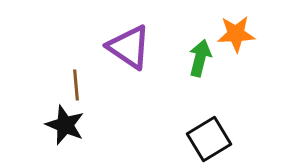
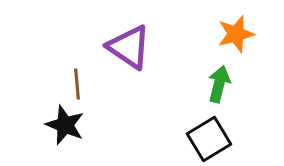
orange star: rotated 12 degrees counterclockwise
green arrow: moved 19 px right, 26 px down
brown line: moved 1 px right, 1 px up
